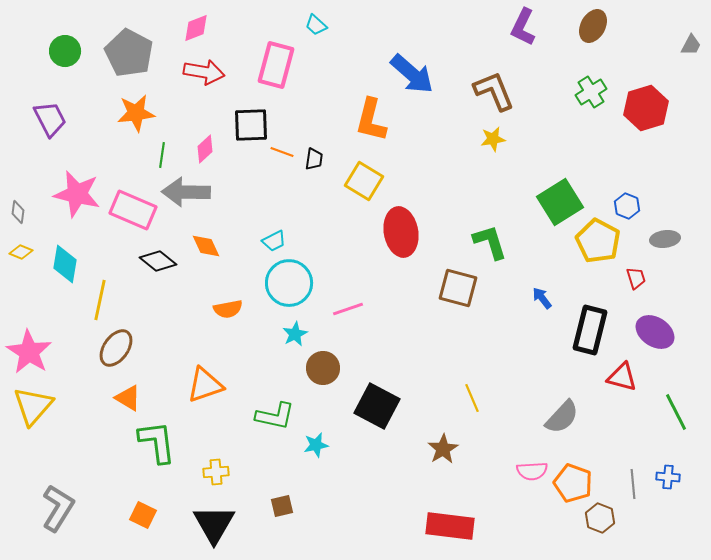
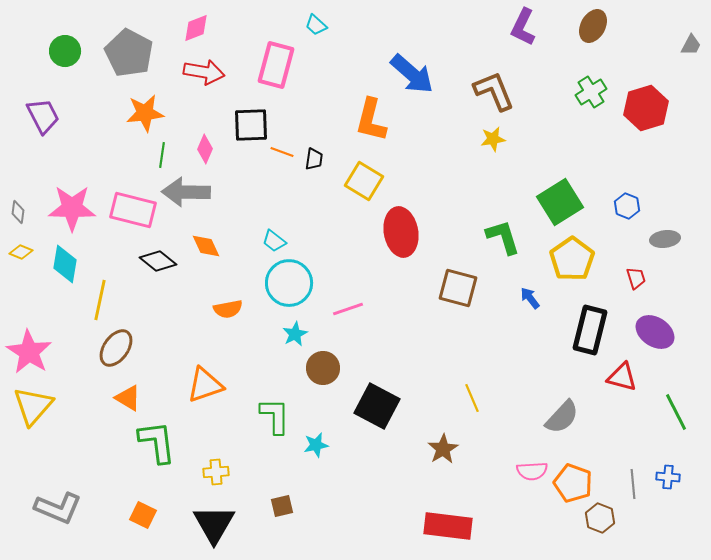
orange star at (136, 113): moved 9 px right
purple trapezoid at (50, 119): moved 7 px left, 3 px up
pink diamond at (205, 149): rotated 24 degrees counterclockwise
pink star at (77, 194): moved 5 px left, 14 px down; rotated 12 degrees counterclockwise
pink rectangle at (133, 210): rotated 9 degrees counterclockwise
cyan trapezoid at (274, 241): rotated 65 degrees clockwise
yellow pentagon at (598, 241): moved 26 px left, 18 px down; rotated 9 degrees clockwise
green L-shape at (490, 242): moved 13 px right, 5 px up
blue arrow at (542, 298): moved 12 px left
green L-shape at (275, 416): rotated 102 degrees counterclockwise
gray L-shape at (58, 508): rotated 81 degrees clockwise
red rectangle at (450, 526): moved 2 px left
